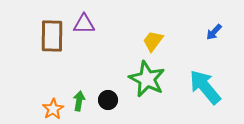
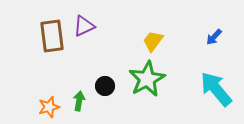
purple triangle: moved 2 px down; rotated 25 degrees counterclockwise
blue arrow: moved 5 px down
brown rectangle: rotated 8 degrees counterclockwise
green star: rotated 18 degrees clockwise
cyan arrow: moved 11 px right, 2 px down
black circle: moved 3 px left, 14 px up
orange star: moved 4 px left, 2 px up; rotated 15 degrees clockwise
